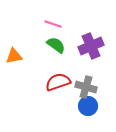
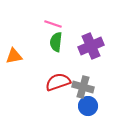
green semicircle: moved 3 px up; rotated 120 degrees counterclockwise
gray cross: moved 3 px left
